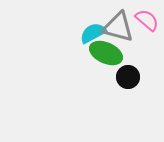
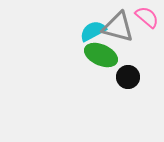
pink semicircle: moved 3 px up
cyan semicircle: moved 2 px up
green ellipse: moved 5 px left, 2 px down
